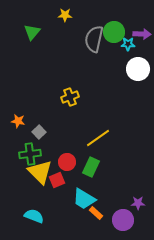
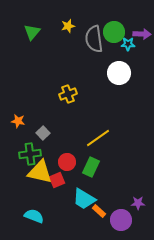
yellow star: moved 3 px right, 11 px down; rotated 16 degrees counterclockwise
gray semicircle: rotated 20 degrees counterclockwise
white circle: moved 19 px left, 4 px down
yellow cross: moved 2 px left, 3 px up
gray square: moved 4 px right, 1 px down
yellow triangle: rotated 32 degrees counterclockwise
orange rectangle: moved 3 px right, 2 px up
purple circle: moved 2 px left
